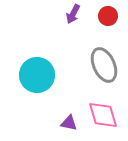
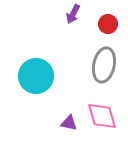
red circle: moved 8 px down
gray ellipse: rotated 36 degrees clockwise
cyan circle: moved 1 px left, 1 px down
pink diamond: moved 1 px left, 1 px down
